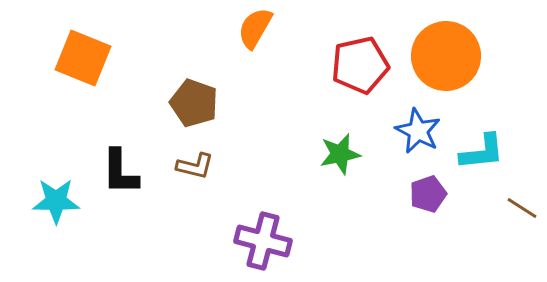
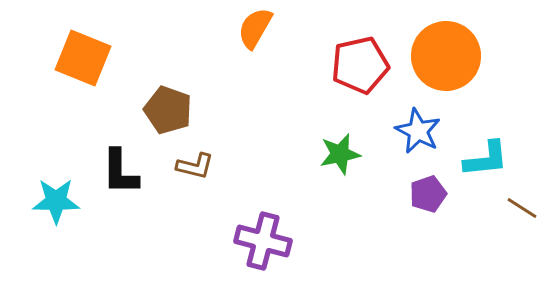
brown pentagon: moved 26 px left, 7 px down
cyan L-shape: moved 4 px right, 7 px down
